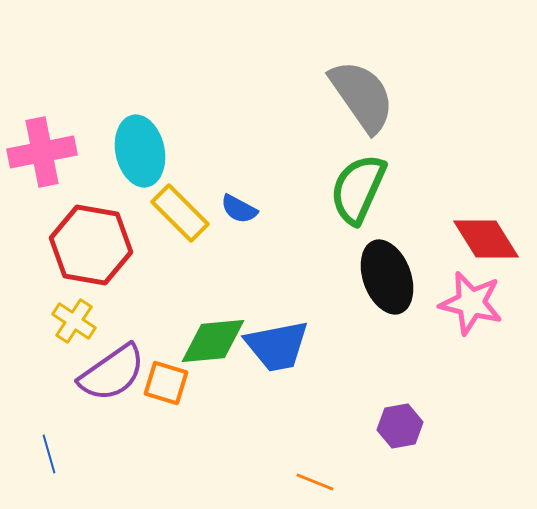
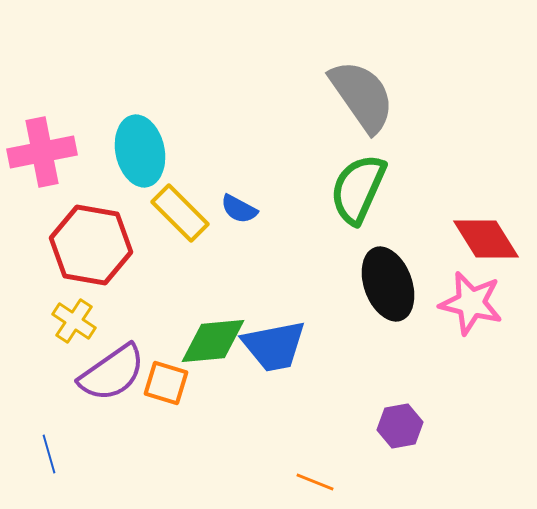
black ellipse: moved 1 px right, 7 px down
blue trapezoid: moved 3 px left
